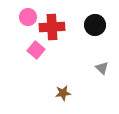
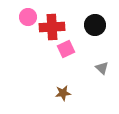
pink square: moved 30 px right, 1 px up; rotated 24 degrees clockwise
